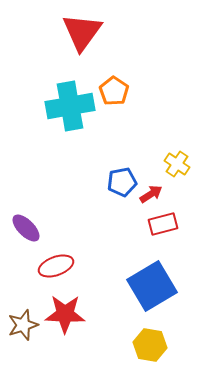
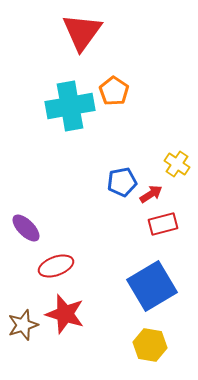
red star: rotated 15 degrees clockwise
